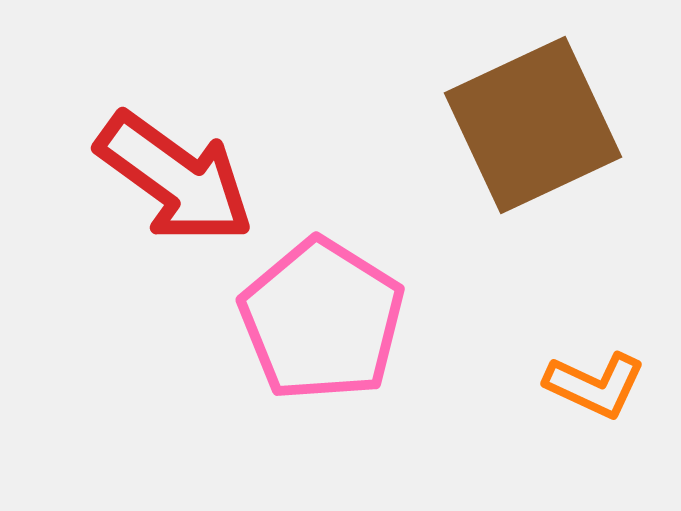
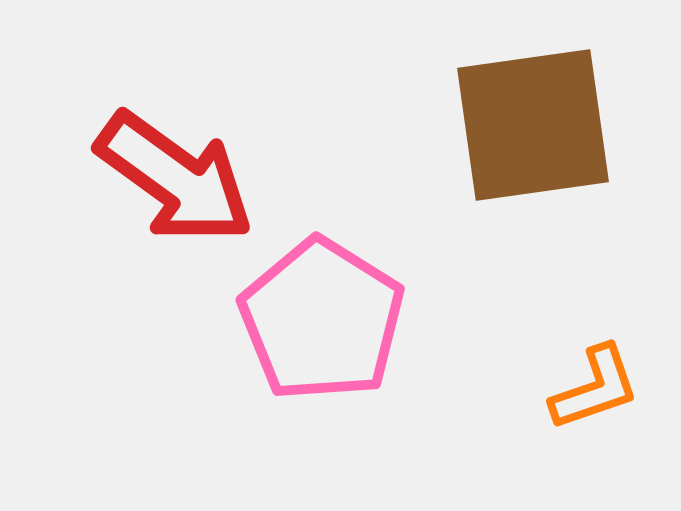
brown square: rotated 17 degrees clockwise
orange L-shape: moved 3 px down; rotated 44 degrees counterclockwise
